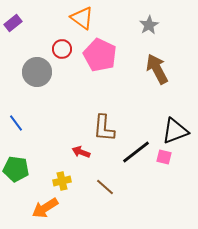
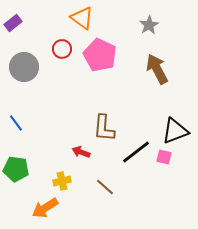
gray circle: moved 13 px left, 5 px up
